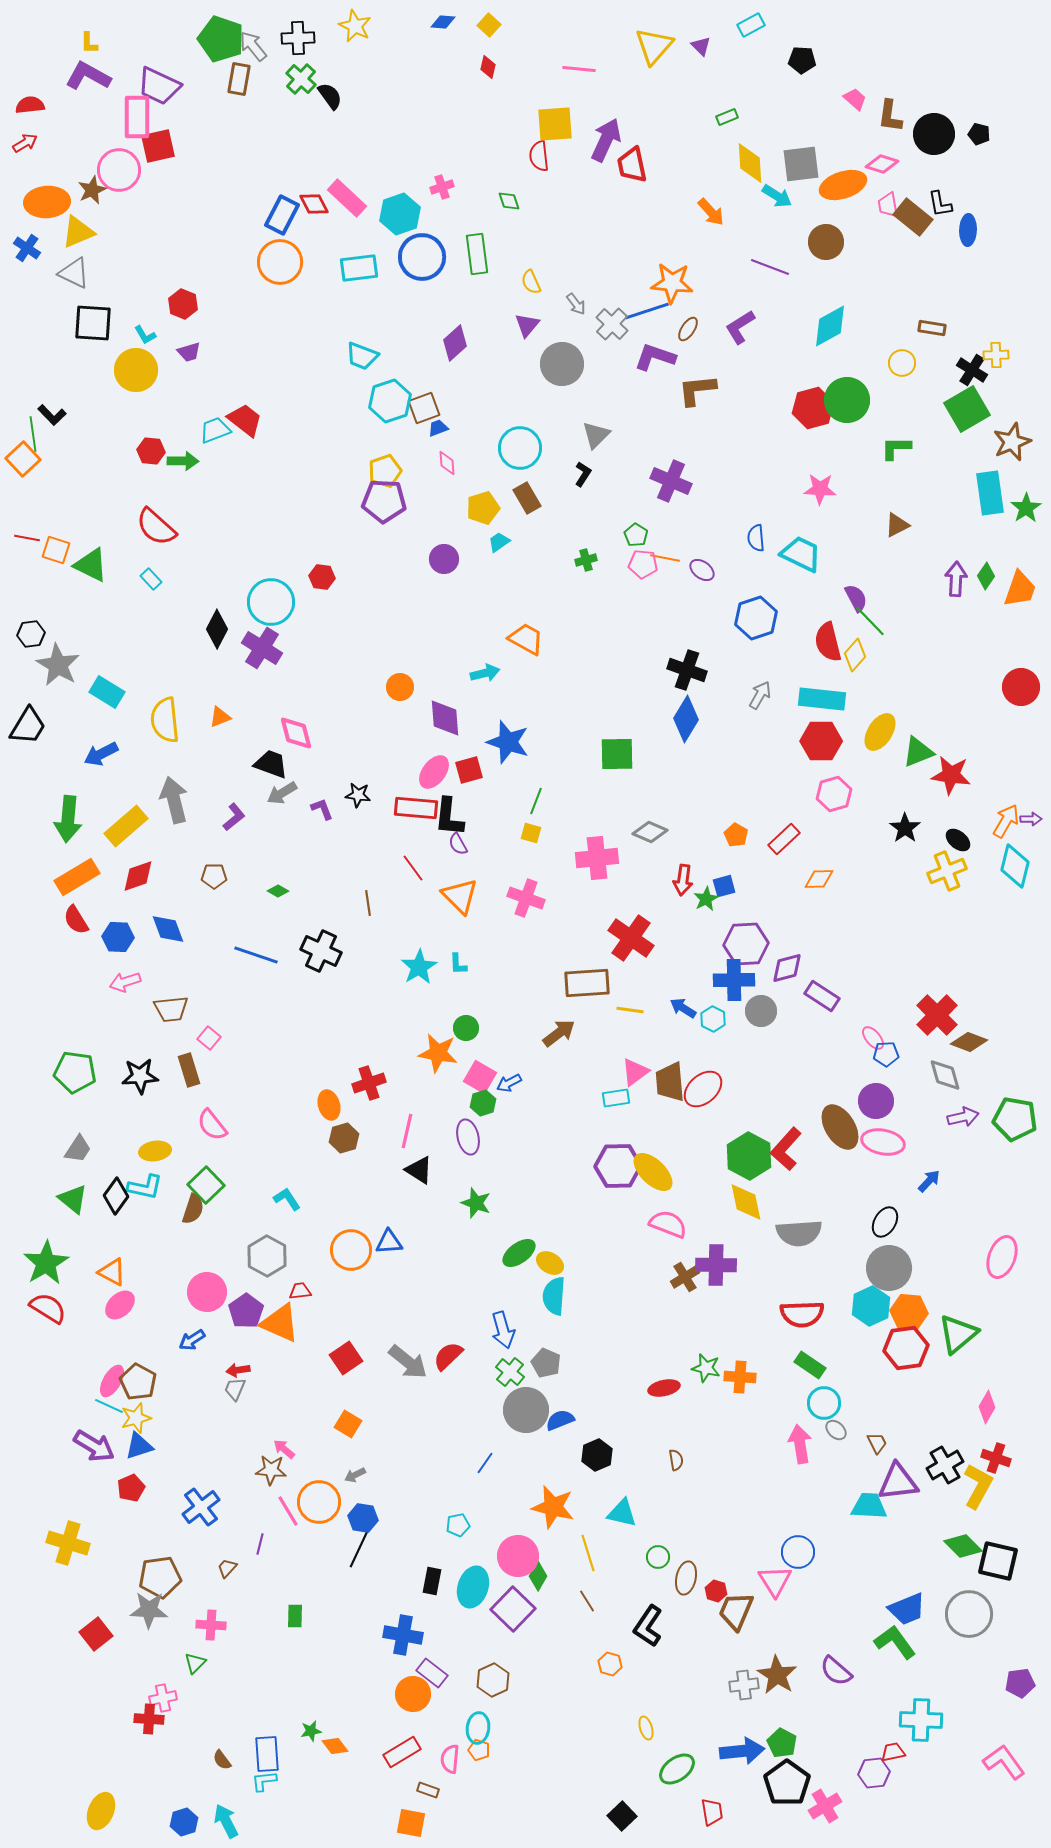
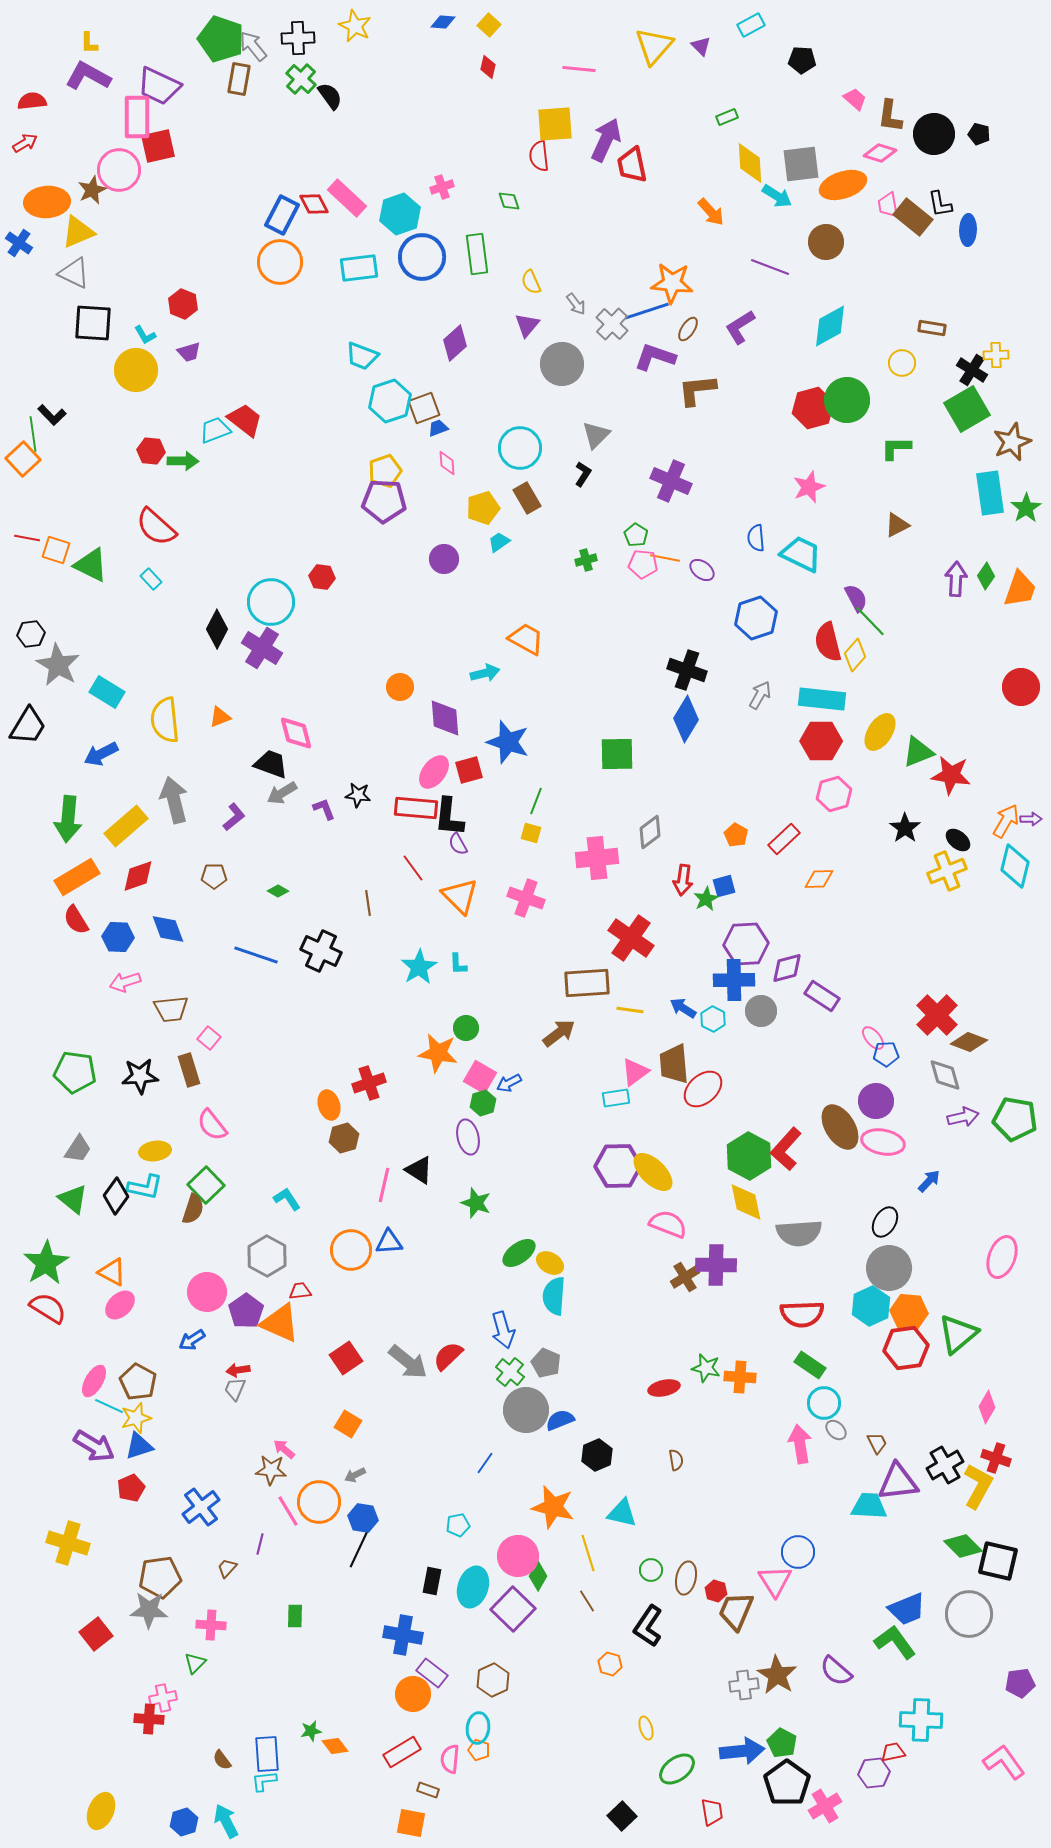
red semicircle at (30, 105): moved 2 px right, 4 px up
pink diamond at (882, 164): moved 2 px left, 11 px up
blue cross at (27, 248): moved 8 px left, 5 px up
pink star at (820, 489): moved 11 px left, 2 px up; rotated 24 degrees counterclockwise
purple L-shape at (322, 809): moved 2 px right
gray diamond at (650, 832): rotated 60 degrees counterclockwise
brown trapezoid at (670, 1082): moved 4 px right, 18 px up
pink line at (407, 1131): moved 23 px left, 54 px down
pink ellipse at (112, 1381): moved 18 px left
green circle at (658, 1557): moved 7 px left, 13 px down
